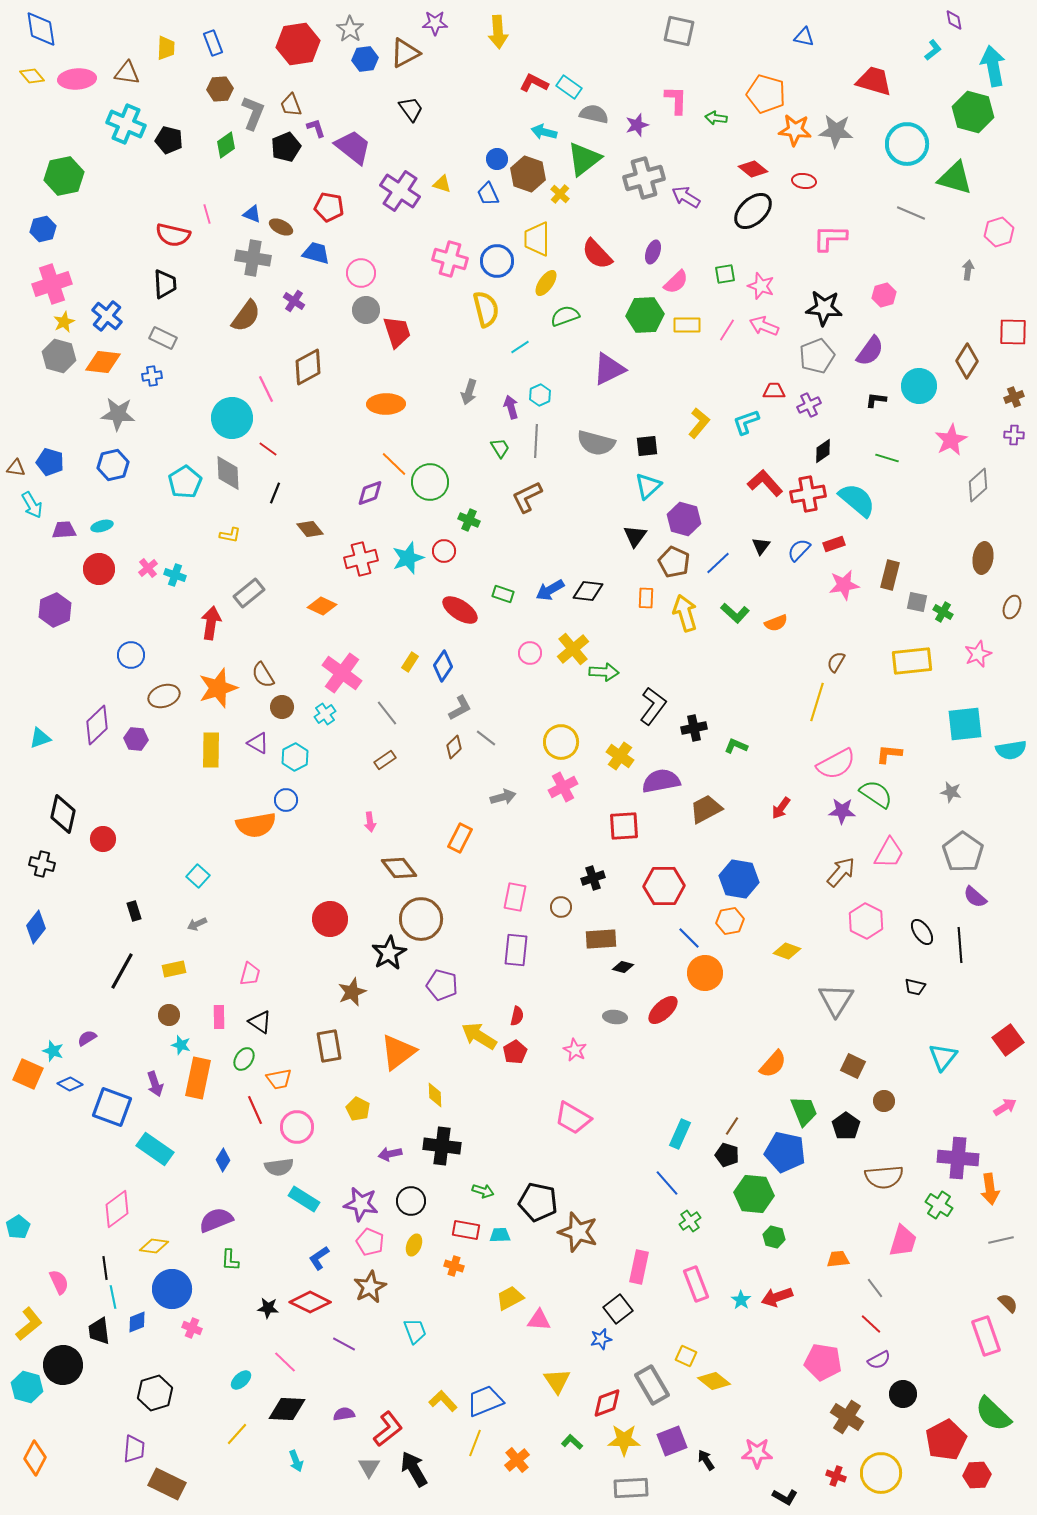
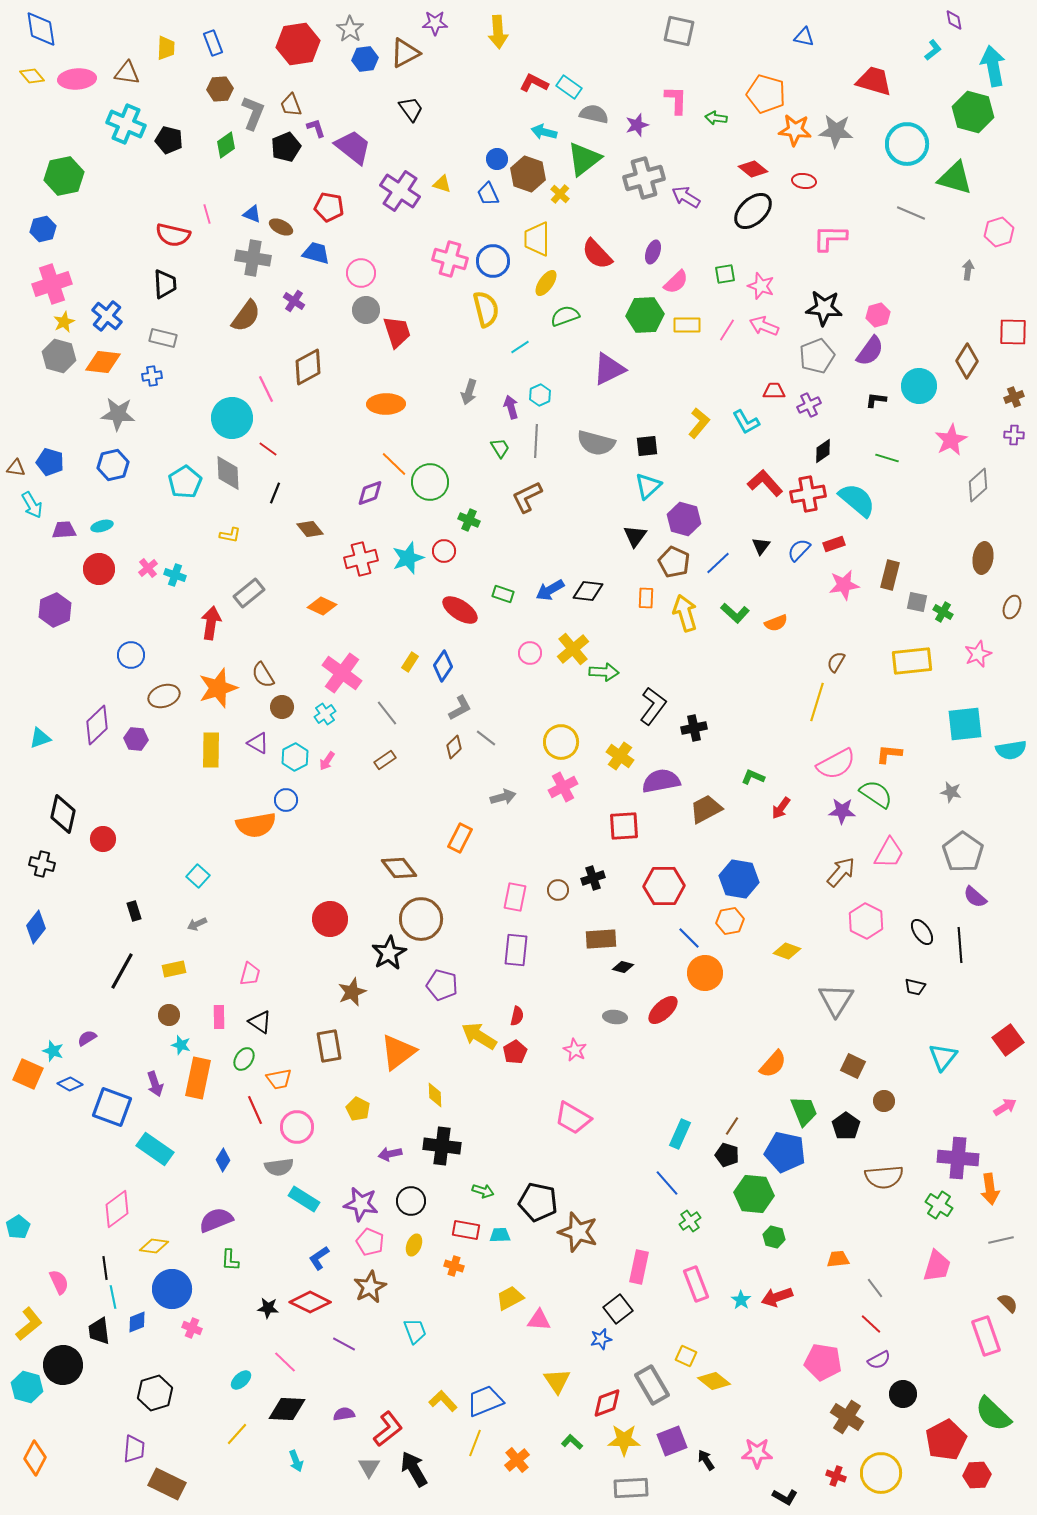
blue circle at (497, 261): moved 4 px left
pink hexagon at (884, 295): moved 6 px left, 20 px down
gray rectangle at (163, 338): rotated 12 degrees counterclockwise
cyan L-shape at (746, 422): rotated 100 degrees counterclockwise
green L-shape at (736, 746): moved 17 px right, 31 px down
pink arrow at (370, 822): moved 43 px left, 61 px up; rotated 42 degrees clockwise
brown circle at (561, 907): moved 3 px left, 17 px up
pink trapezoid at (903, 1241): moved 34 px right, 25 px down
